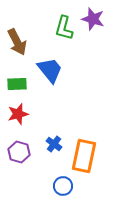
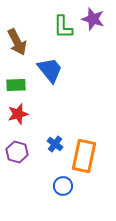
green L-shape: moved 1 px left, 1 px up; rotated 15 degrees counterclockwise
green rectangle: moved 1 px left, 1 px down
blue cross: moved 1 px right
purple hexagon: moved 2 px left
